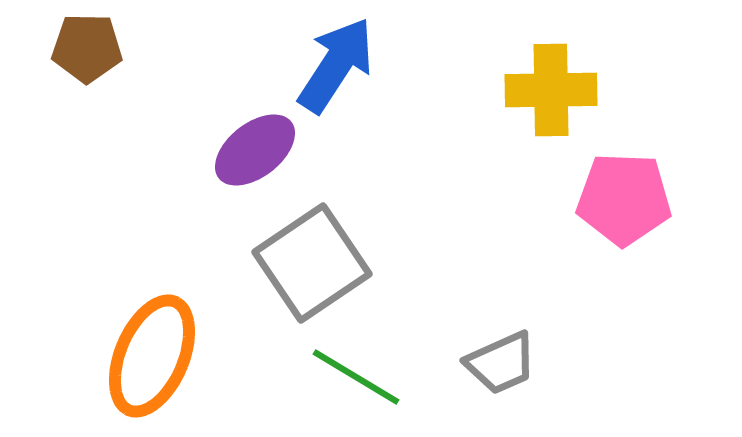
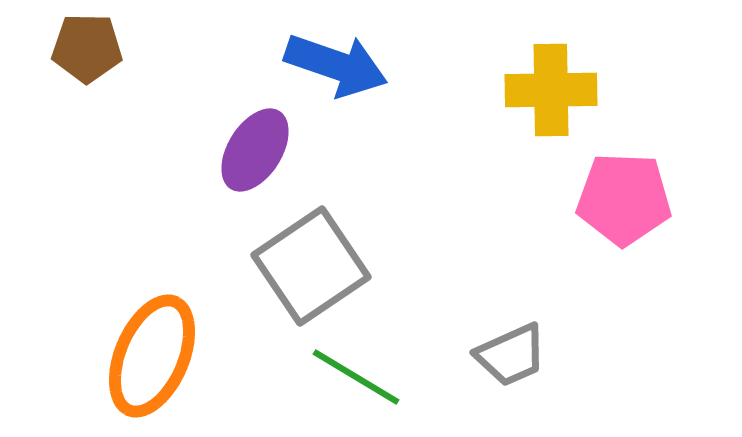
blue arrow: rotated 76 degrees clockwise
purple ellipse: rotated 20 degrees counterclockwise
gray square: moved 1 px left, 3 px down
gray trapezoid: moved 10 px right, 8 px up
